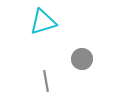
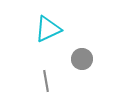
cyan triangle: moved 5 px right, 7 px down; rotated 8 degrees counterclockwise
